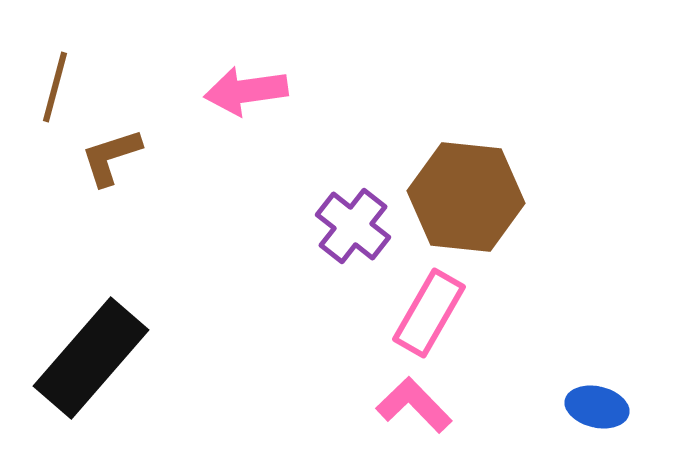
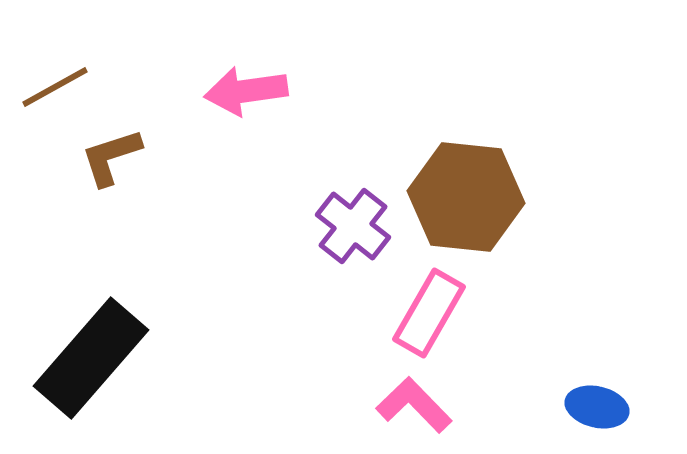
brown line: rotated 46 degrees clockwise
